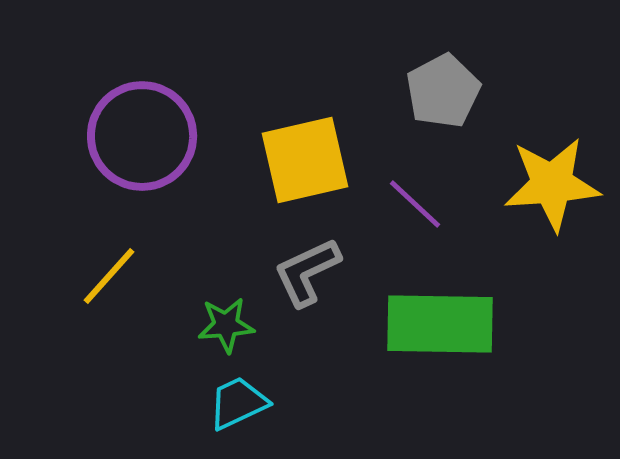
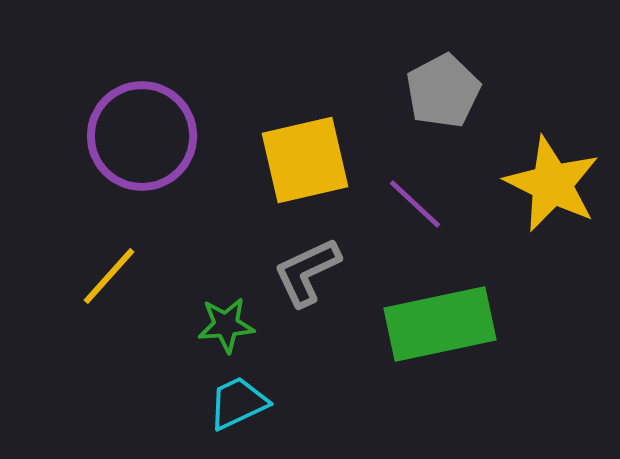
yellow star: rotated 30 degrees clockwise
green rectangle: rotated 13 degrees counterclockwise
